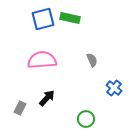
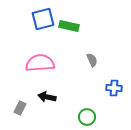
green rectangle: moved 1 px left, 8 px down
pink semicircle: moved 2 px left, 3 px down
blue cross: rotated 35 degrees counterclockwise
black arrow: moved 1 px up; rotated 120 degrees counterclockwise
green circle: moved 1 px right, 2 px up
